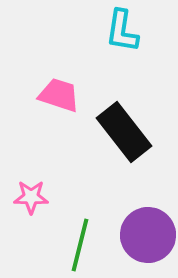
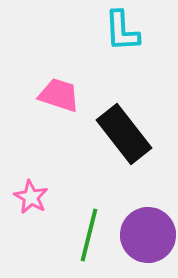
cyan L-shape: rotated 12 degrees counterclockwise
black rectangle: moved 2 px down
pink star: rotated 28 degrees clockwise
green line: moved 9 px right, 10 px up
